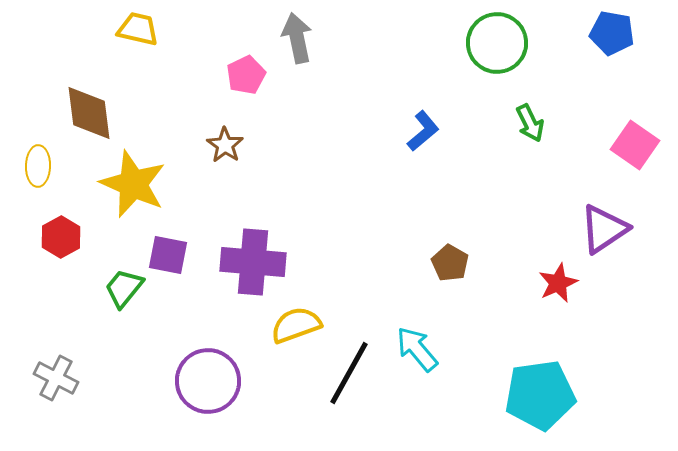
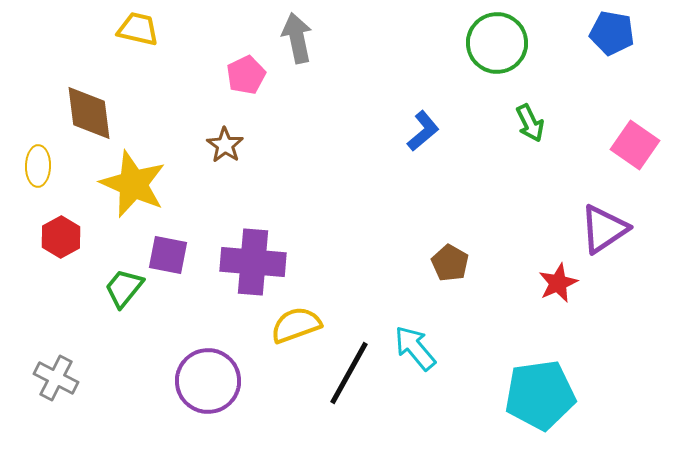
cyan arrow: moved 2 px left, 1 px up
